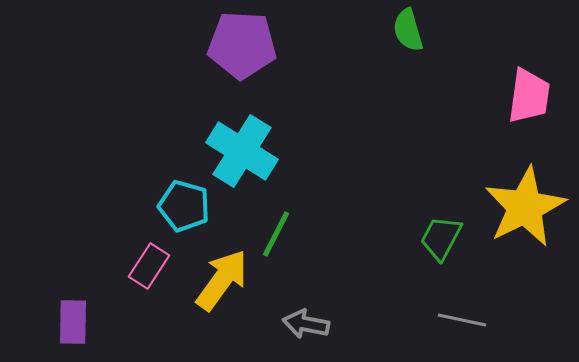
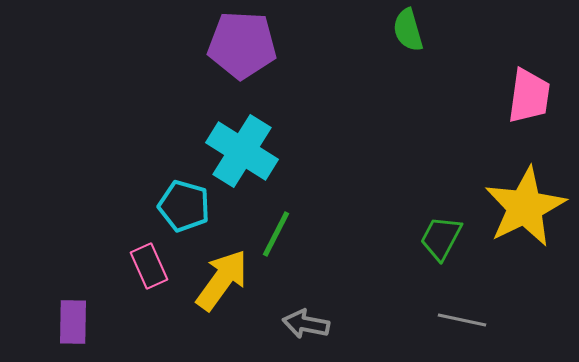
pink rectangle: rotated 57 degrees counterclockwise
